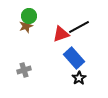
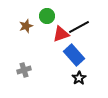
green circle: moved 18 px right
blue rectangle: moved 3 px up
